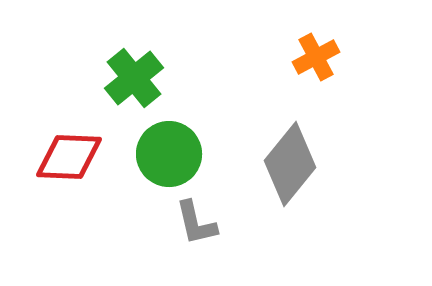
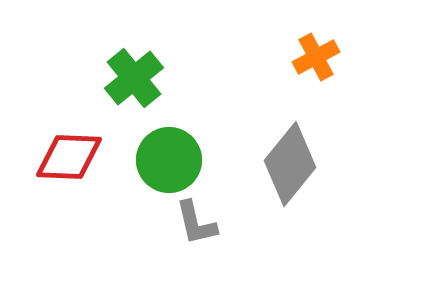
green circle: moved 6 px down
